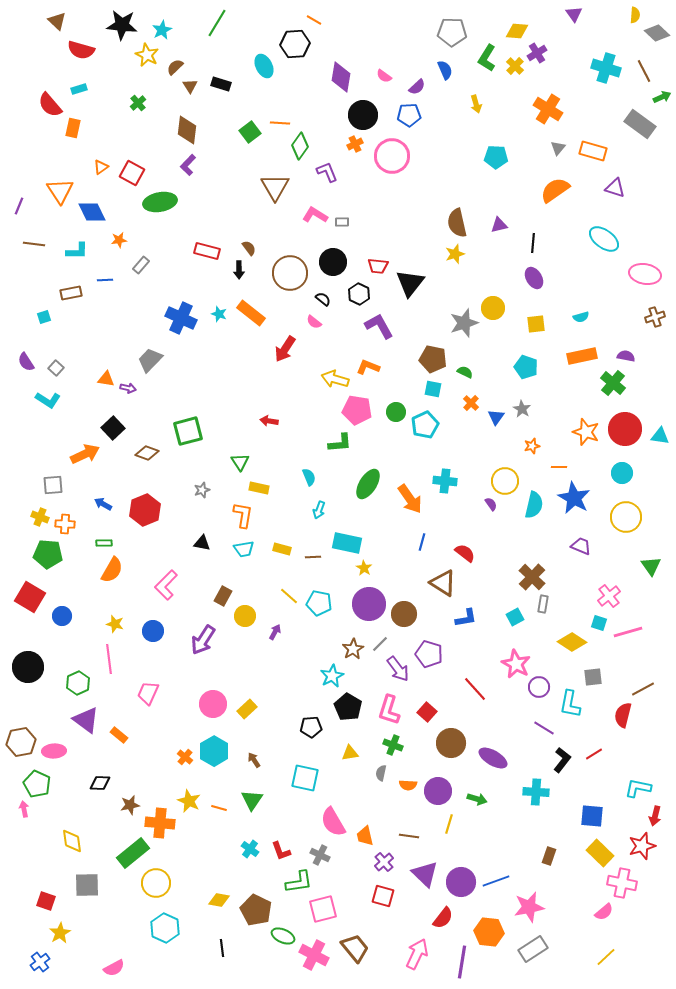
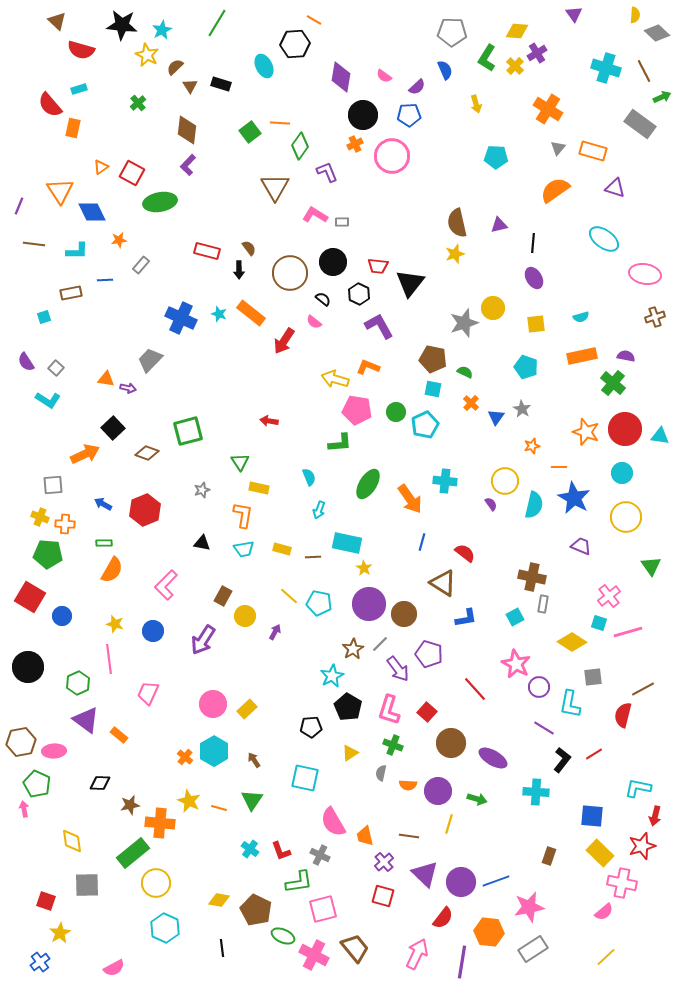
red arrow at (285, 349): moved 1 px left, 8 px up
brown cross at (532, 577): rotated 32 degrees counterclockwise
yellow triangle at (350, 753): rotated 24 degrees counterclockwise
